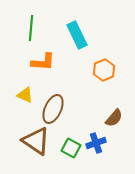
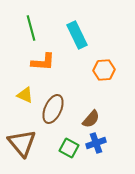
green line: rotated 20 degrees counterclockwise
orange hexagon: rotated 20 degrees clockwise
brown semicircle: moved 23 px left, 1 px down
brown triangle: moved 14 px left, 2 px down; rotated 16 degrees clockwise
green square: moved 2 px left
